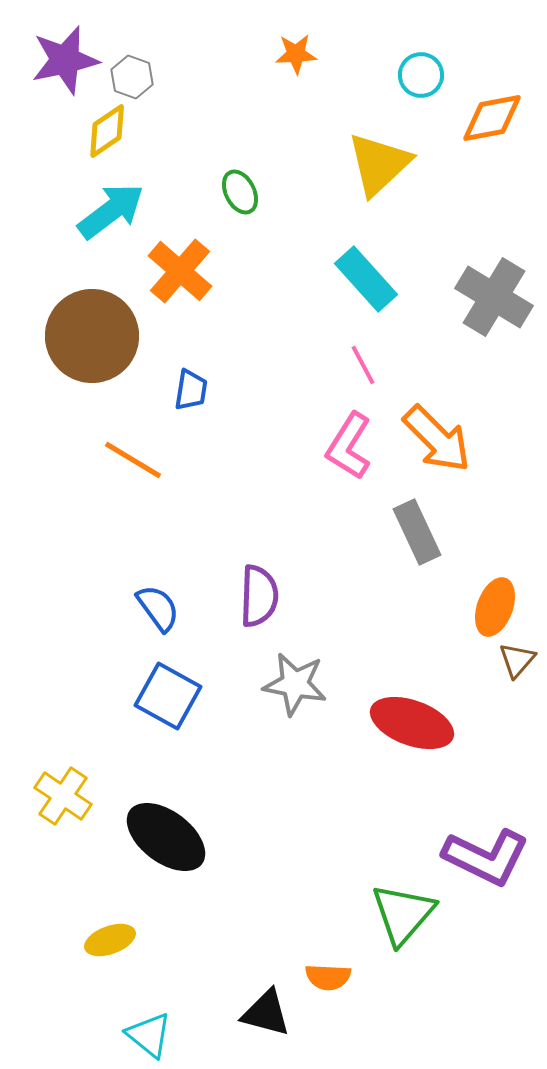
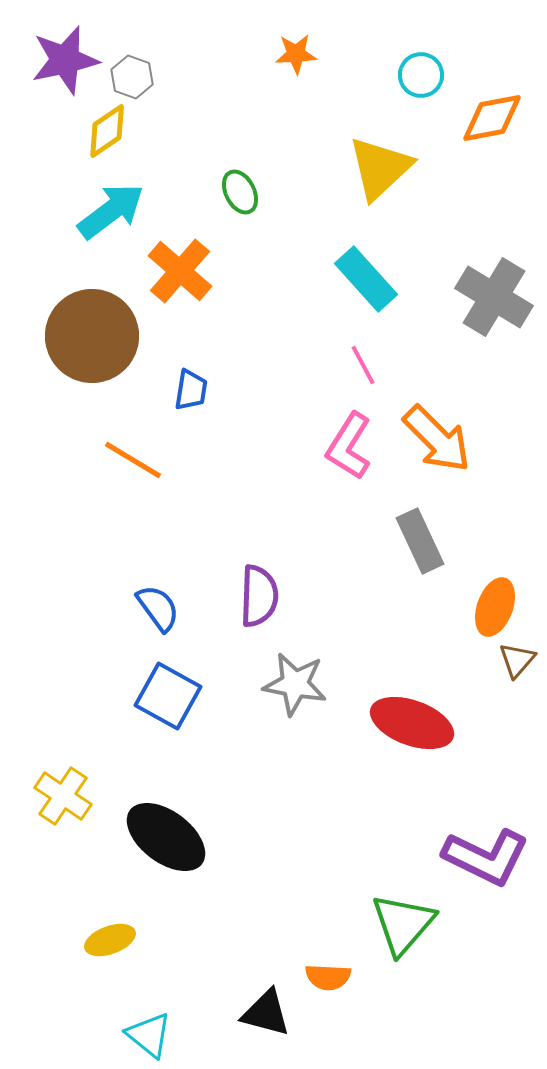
yellow triangle: moved 1 px right, 4 px down
gray rectangle: moved 3 px right, 9 px down
green triangle: moved 10 px down
